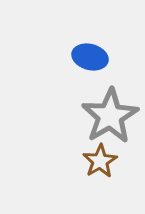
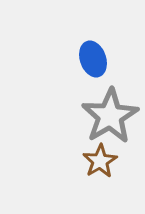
blue ellipse: moved 3 px right, 2 px down; rotated 56 degrees clockwise
